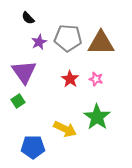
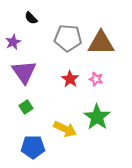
black semicircle: moved 3 px right
purple star: moved 26 px left
green square: moved 8 px right, 6 px down
